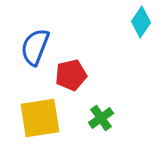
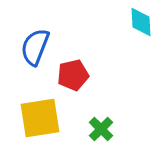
cyan diamond: rotated 36 degrees counterclockwise
red pentagon: moved 2 px right
green cross: moved 11 px down; rotated 10 degrees counterclockwise
